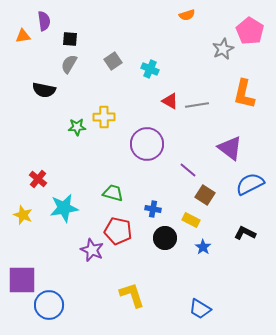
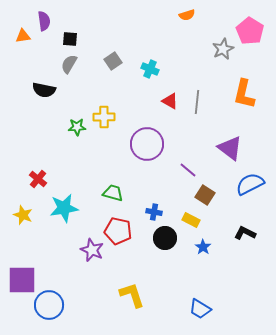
gray line: moved 3 px up; rotated 75 degrees counterclockwise
blue cross: moved 1 px right, 3 px down
